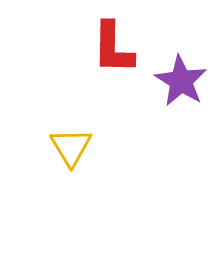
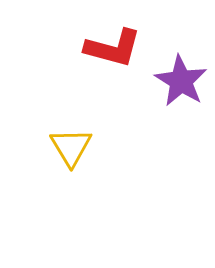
red L-shape: rotated 76 degrees counterclockwise
